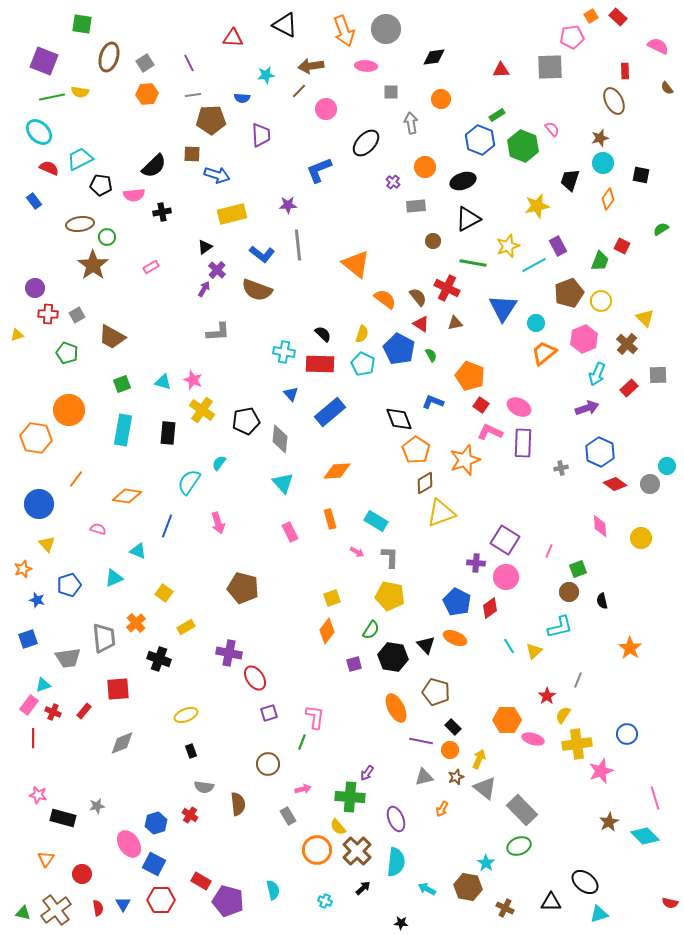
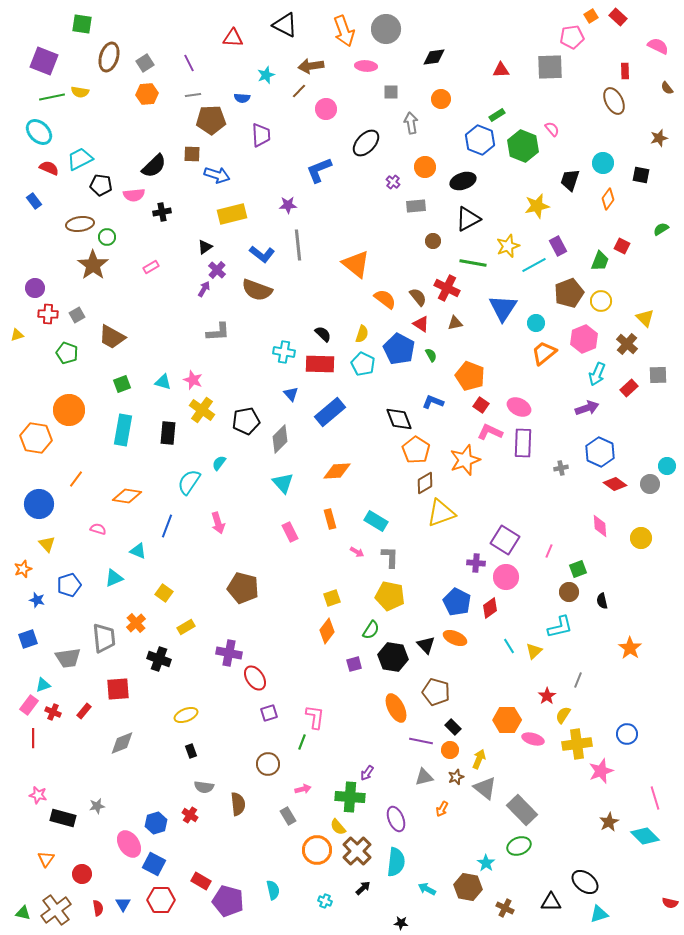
cyan star at (266, 75): rotated 12 degrees counterclockwise
brown star at (600, 138): moved 59 px right
gray diamond at (280, 439): rotated 40 degrees clockwise
